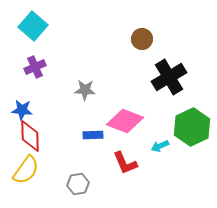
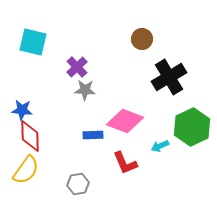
cyan square: moved 16 px down; rotated 28 degrees counterclockwise
purple cross: moved 42 px right; rotated 20 degrees counterclockwise
